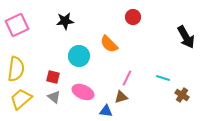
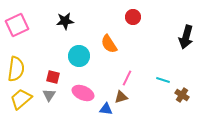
black arrow: rotated 45 degrees clockwise
orange semicircle: rotated 12 degrees clockwise
cyan line: moved 2 px down
pink ellipse: moved 1 px down
gray triangle: moved 5 px left, 2 px up; rotated 24 degrees clockwise
blue triangle: moved 2 px up
